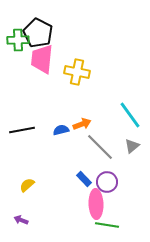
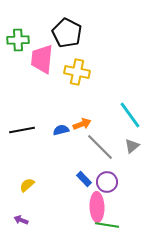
black pentagon: moved 29 px right
pink ellipse: moved 1 px right, 3 px down
